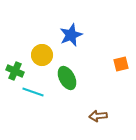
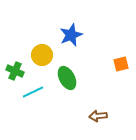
cyan line: rotated 45 degrees counterclockwise
